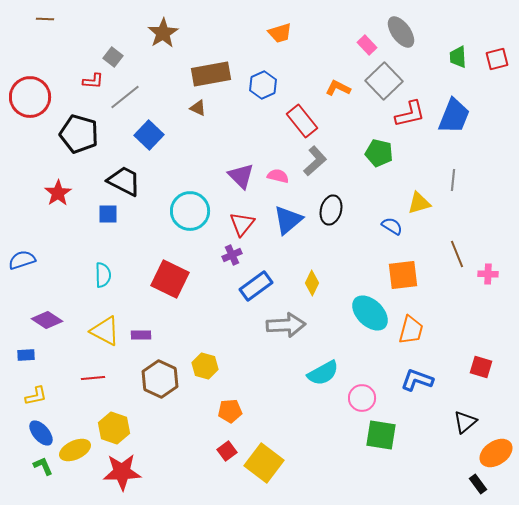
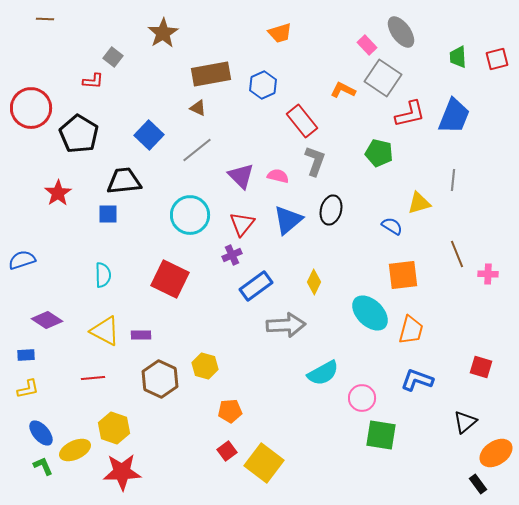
gray square at (384, 81): moved 1 px left, 3 px up; rotated 12 degrees counterclockwise
orange L-shape at (338, 88): moved 5 px right, 2 px down
red circle at (30, 97): moved 1 px right, 11 px down
gray line at (125, 97): moved 72 px right, 53 px down
black pentagon at (79, 134): rotated 15 degrees clockwise
gray L-shape at (315, 161): rotated 28 degrees counterclockwise
black trapezoid at (124, 181): rotated 33 degrees counterclockwise
cyan circle at (190, 211): moved 4 px down
yellow diamond at (312, 283): moved 2 px right, 1 px up
yellow L-shape at (36, 396): moved 8 px left, 7 px up
